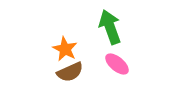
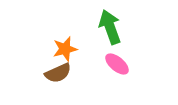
orange star: rotated 30 degrees clockwise
brown semicircle: moved 12 px left, 1 px down
